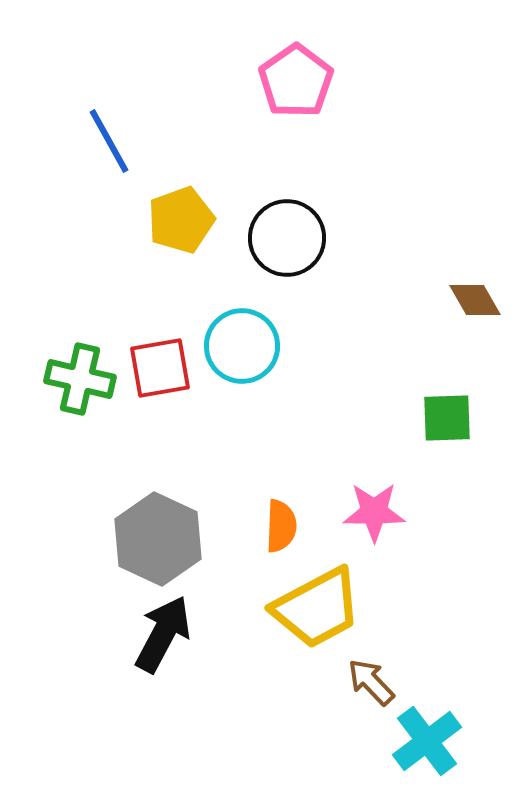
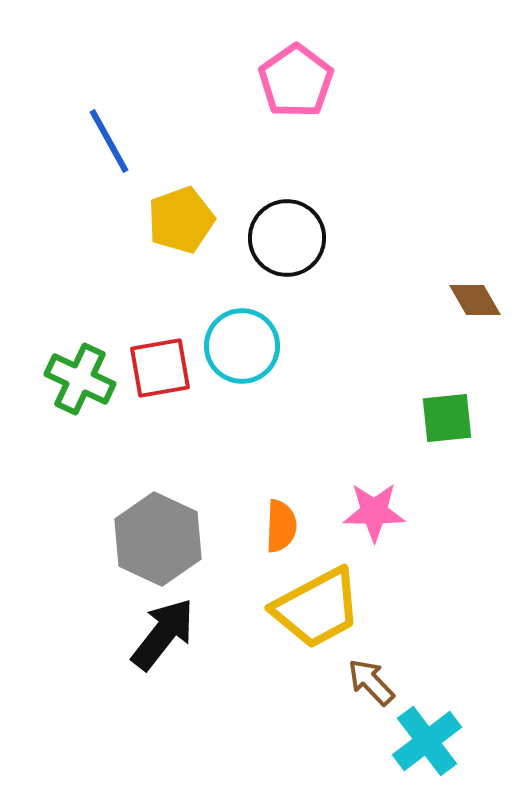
green cross: rotated 12 degrees clockwise
green square: rotated 4 degrees counterclockwise
black arrow: rotated 10 degrees clockwise
